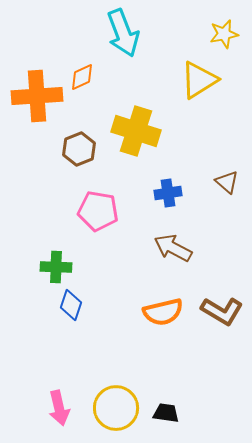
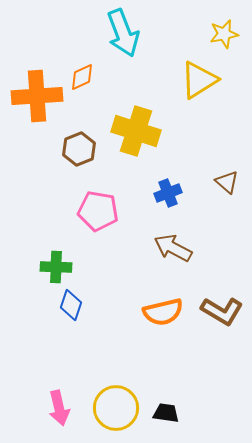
blue cross: rotated 12 degrees counterclockwise
